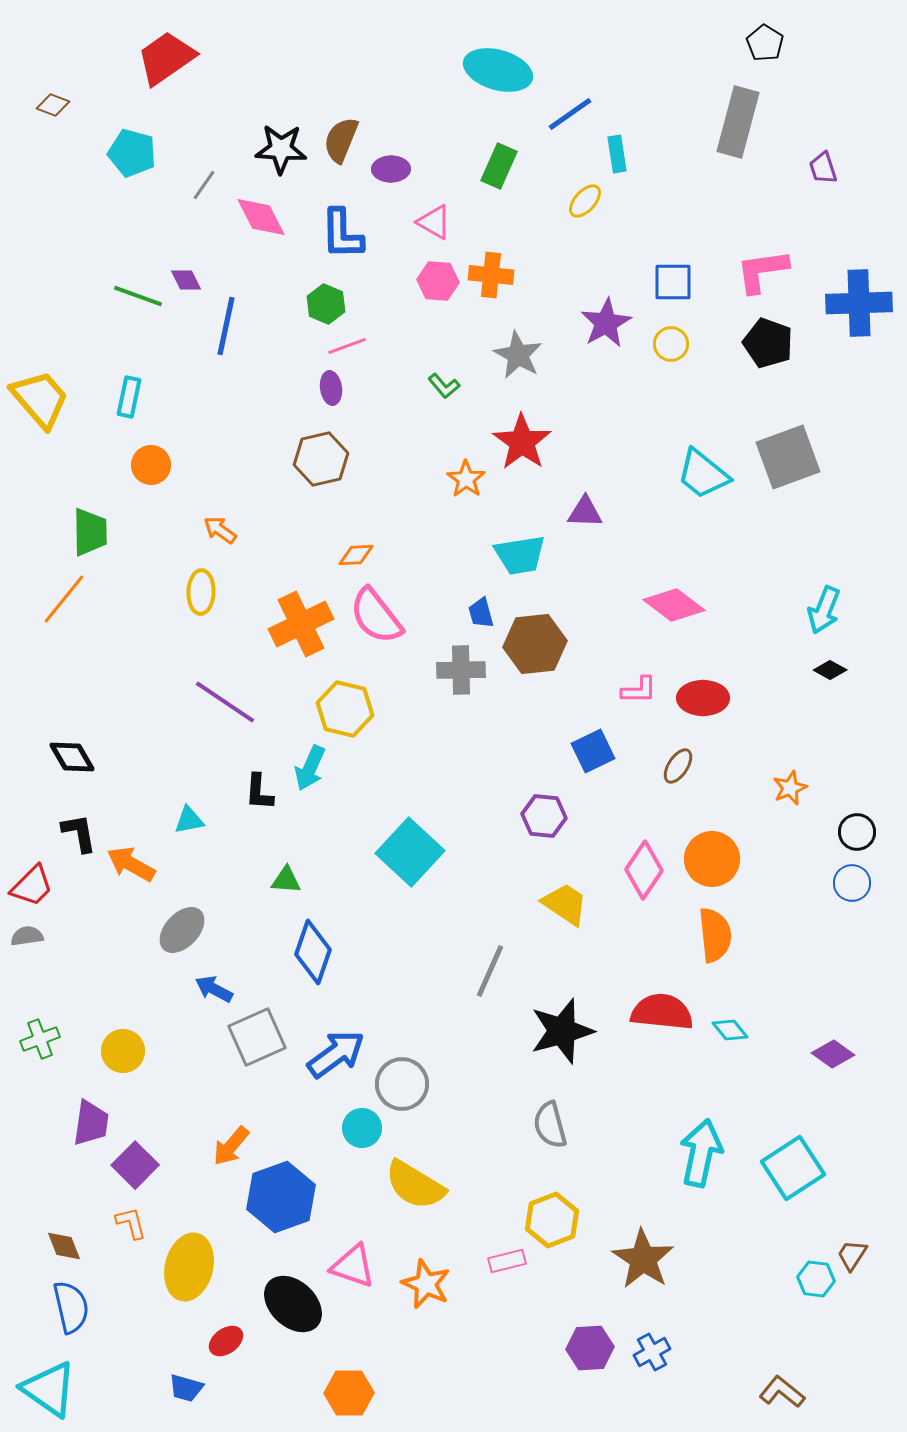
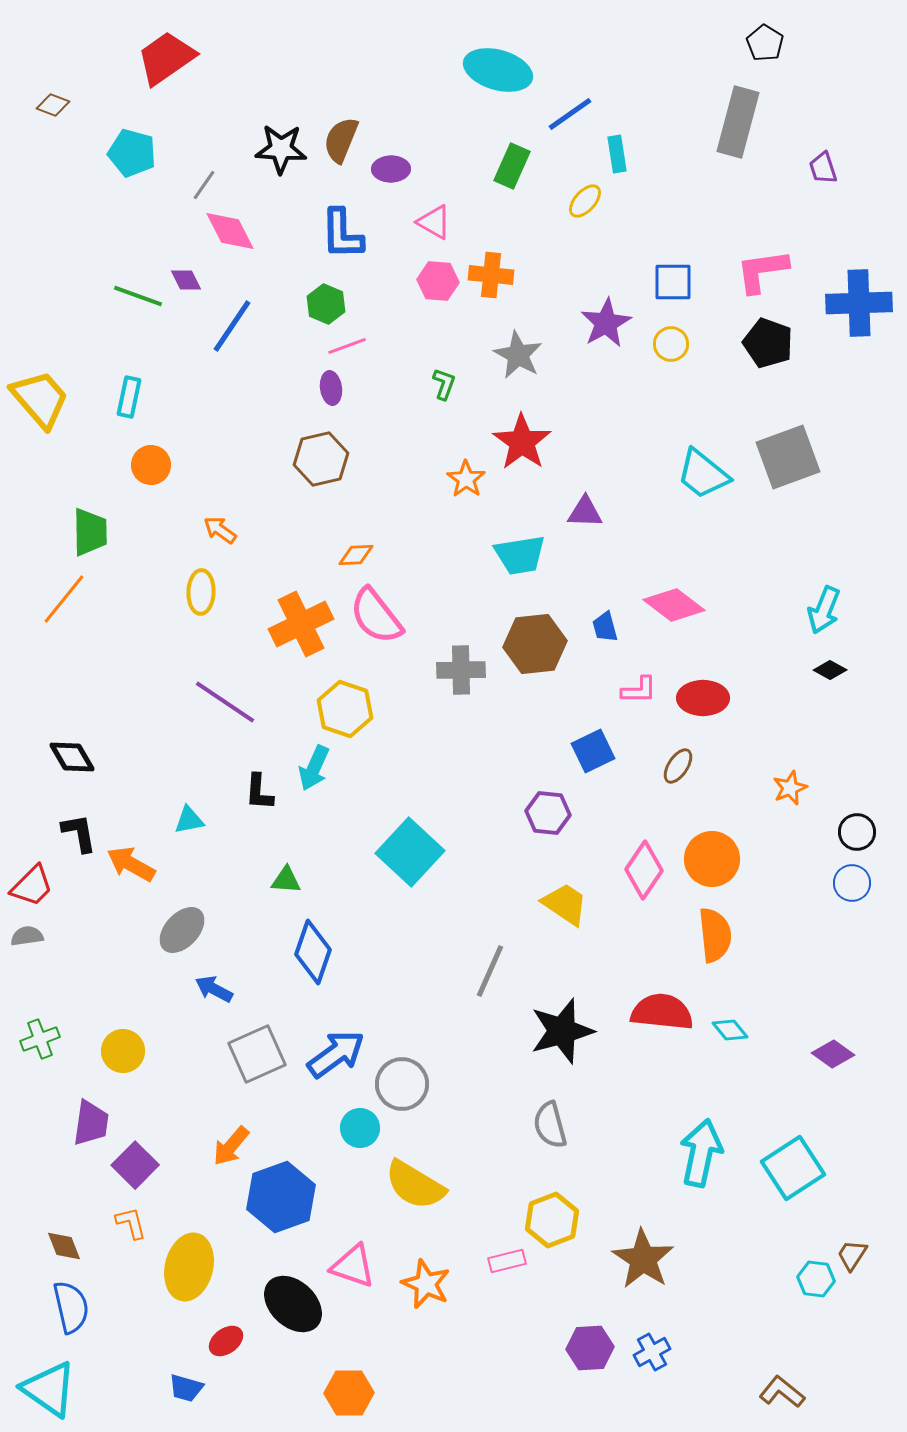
green rectangle at (499, 166): moved 13 px right
pink diamond at (261, 217): moved 31 px left, 14 px down
blue line at (226, 326): moved 6 px right; rotated 22 degrees clockwise
green L-shape at (444, 386): moved 2 px up; rotated 120 degrees counterclockwise
blue trapezoid at (481, 613): moved 124 px right, 14 px down
yellow hexagon at (345, 709): rotated 6 degrees clockwise
cyan arrow at (310, 768): moved 4 px right
purple hexagon at (544, 816): moved 4 px right, 3 px up
gray square at (257, 1037): moved 17 px down
cyan circle at (362, 1128): moved 2 px left
